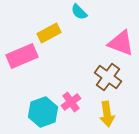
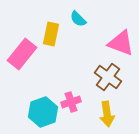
cyan semicircle: moved 1 px left, 7 px down
yellow rectangle: moved 2 px right, 1 px down; rotated 50 degrees counterclockwise
pink rectangle: moved 2 px up; rotated 28 degrees counterclockwise
pink cross: rotated 18 degrees clockwise
